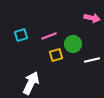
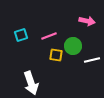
pink arrow: moved 5 px left, 3 px down
green circle: moved 2 px down
yellow square: rotated 24 degrees clockwise
white arrow: rotated 135 degrees clockwise
